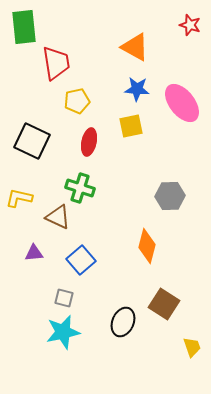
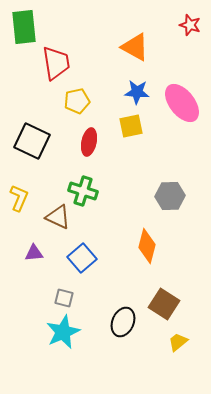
blue star: moved 3 px down
green cross: moved 3 px right, 3 px down
yellow L-shape: rotated 100 degrees clockwise
blue square: moved 1 px right, 2 px up
cyan star: rotated 12 degrees counterclockwise
yellow trapezoid: moved 14 px left, 5 px up; rotated 110 degrees counterclockwise
